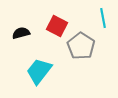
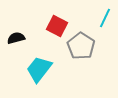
cyan line: moved 2 px right; rotated 36 degrees clockwise
black semicircle: moved 5 px left, 5 px down
cyan trapezoid: moved 2 px up
